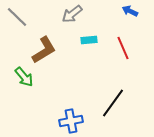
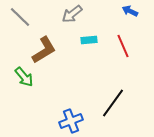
gray line: moved 3 px right
red line: moved 2 px up
blue cross: rotated 10 degrees counterclockwise
